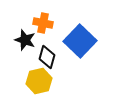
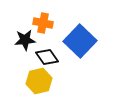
black star: rotated 25 degrees counterclockwise
black diamond: rotated 50 degrees counterclockwise
